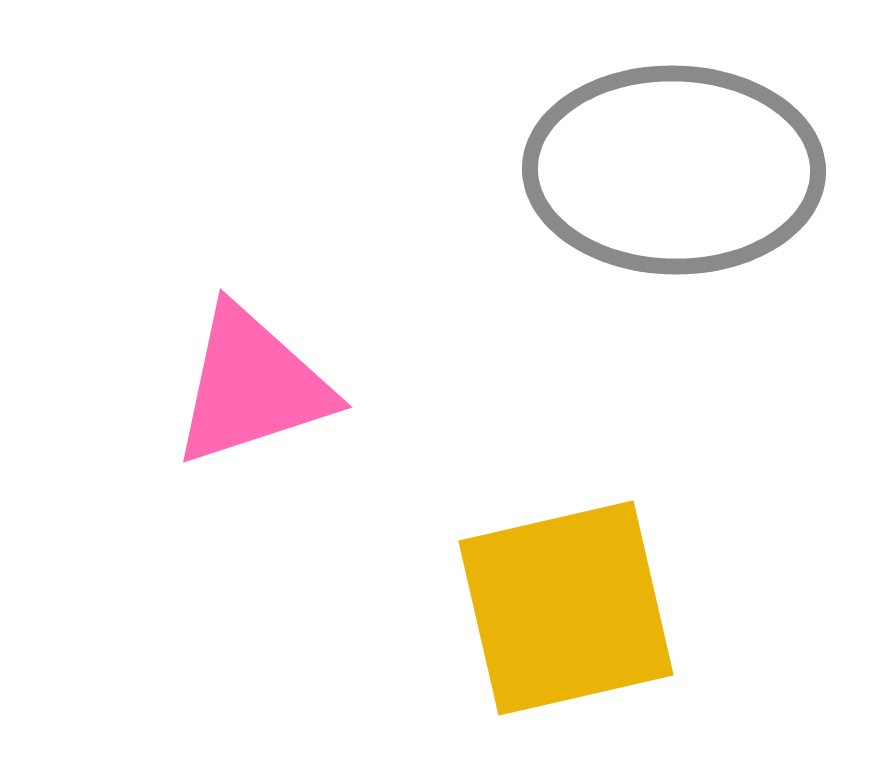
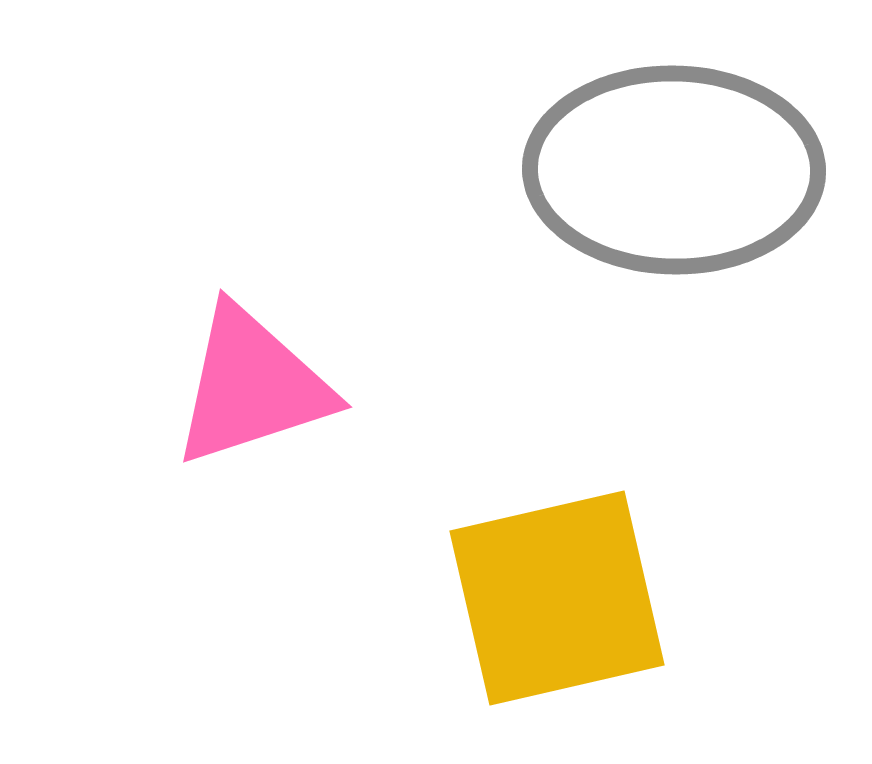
yellow square: moved 9 px left, 10 px up
